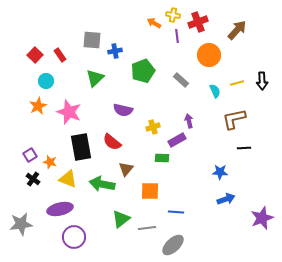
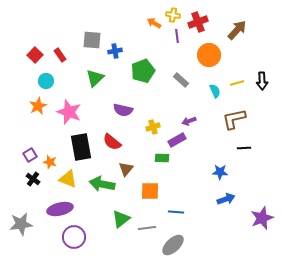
purple arrow at (189, 121): rotated 96 degrees counterclockwise
